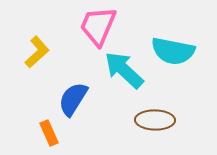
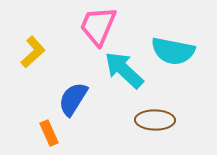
yellow L-shape: moved 4 px left
